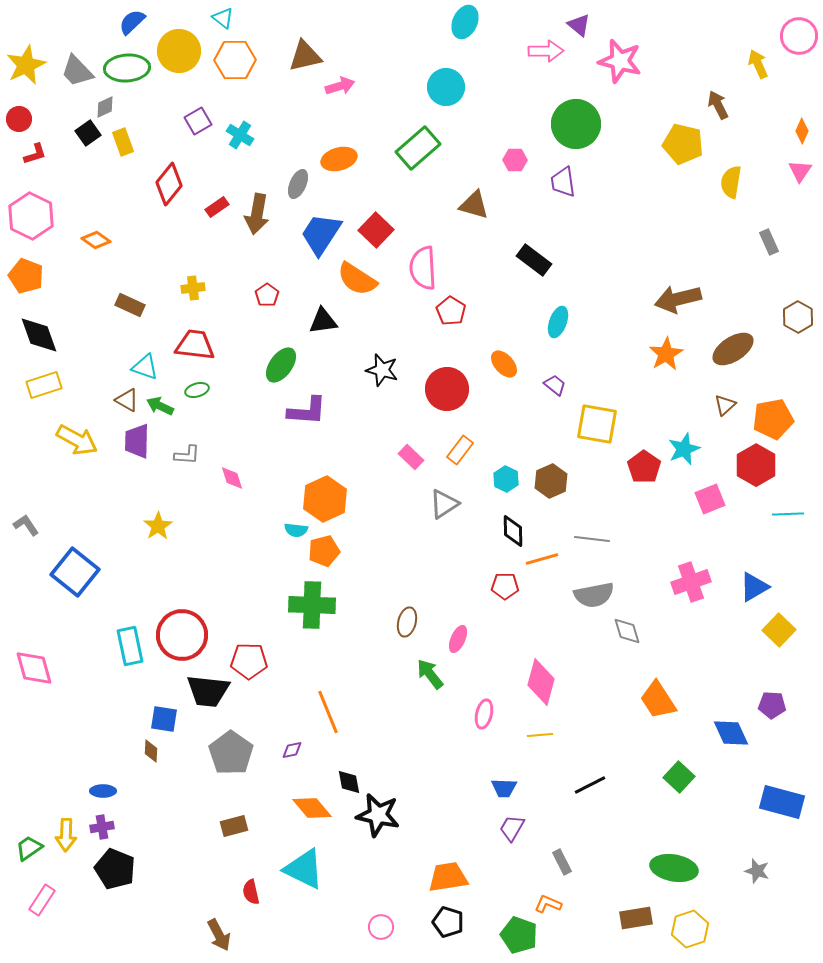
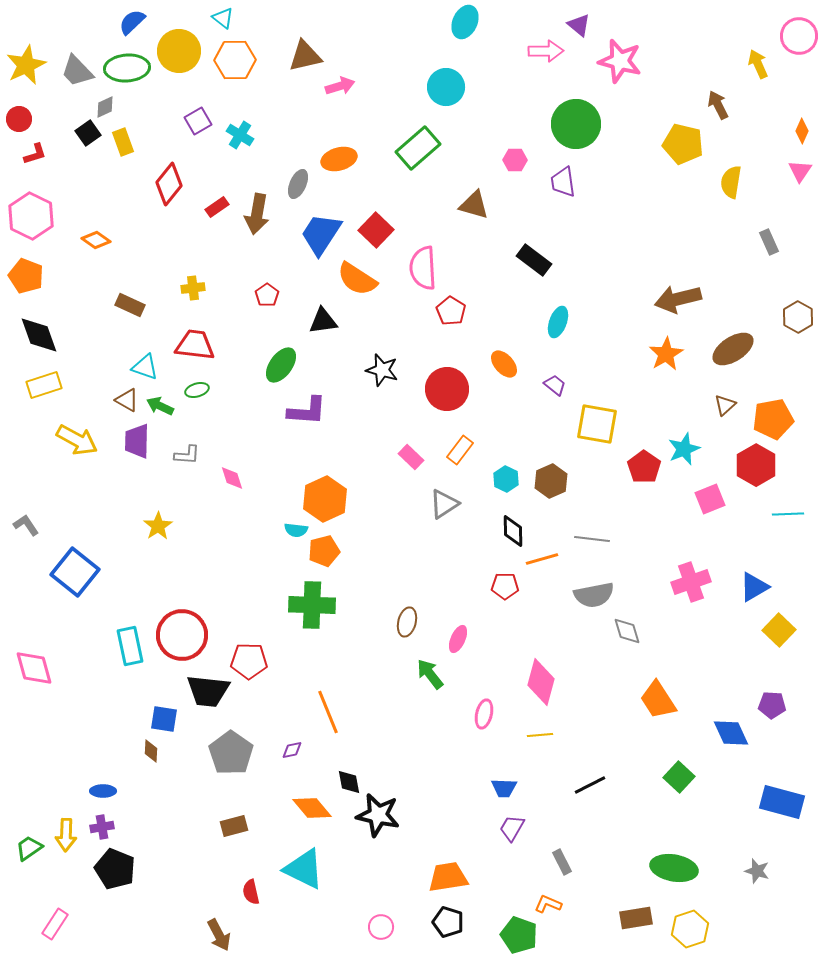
pink rectangle at (42, 900): moved 13 px right, 24 px down
